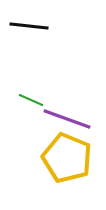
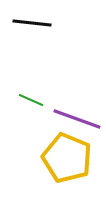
black line: moved 3 px right, 3 px up
purple line: moved 10 px right
